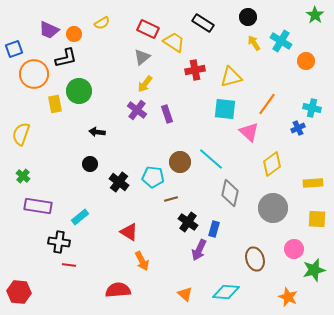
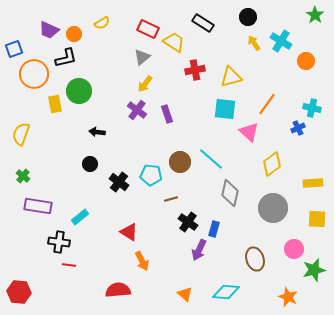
cyan pentagon at (153, 177): moved 2 px left, 2 px up
